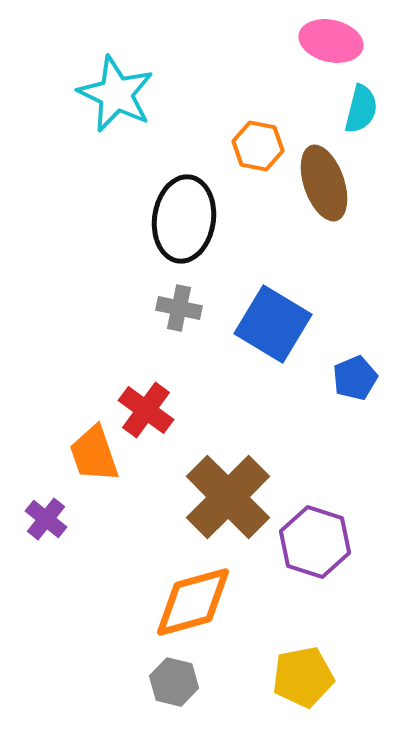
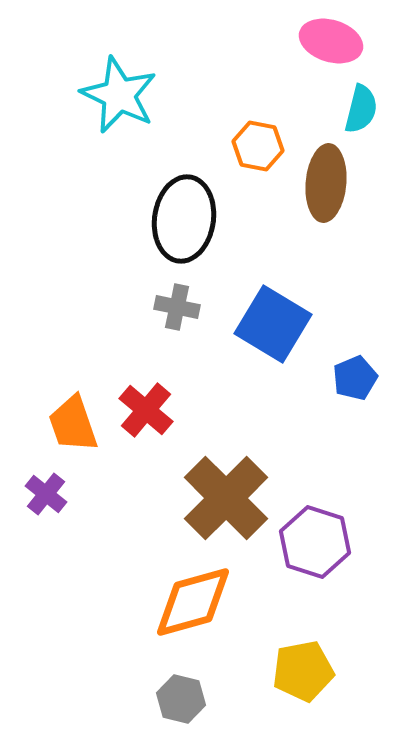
pink ellipse: rotated 4 degrees clockwise
cyan star: moved 3 px right, 1 px down
brown ellipse: moved 2 px right; rotated 24 degrees clockwise
gray cross: moved 2 px left, 1 px up
red cross: rotated 4 degrees clockwise
orange trapezoid: moved 21 px left, 30 px up
brown cross: moved 2 px left, 1 px down
purple cross: moved 25 px up
yellow pentagon: moved 6 px up
gray hexagon: moved 7 px right, 17 px down
